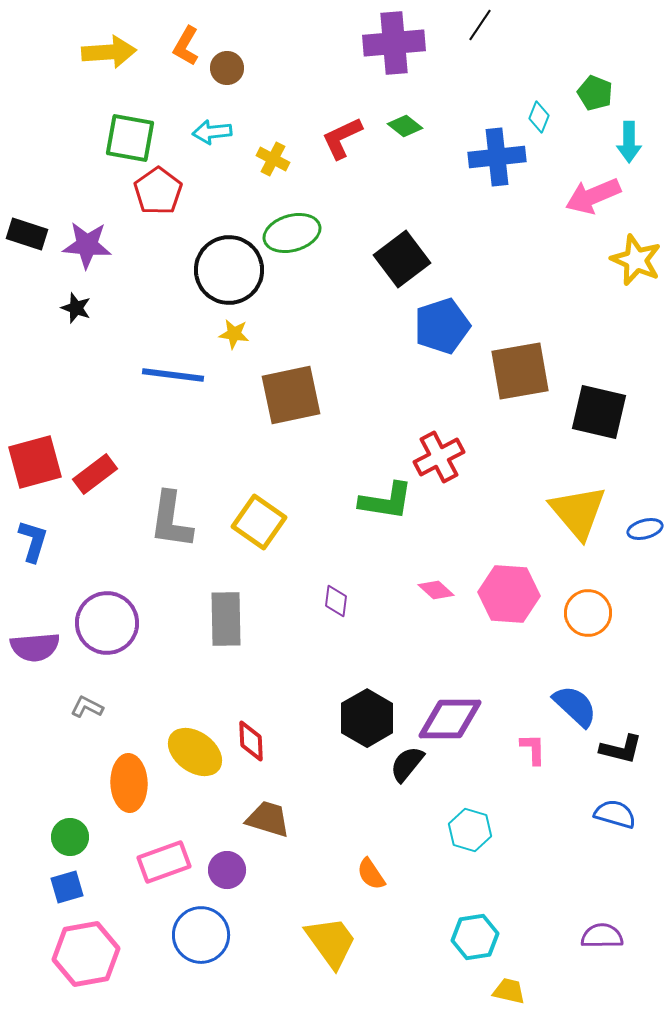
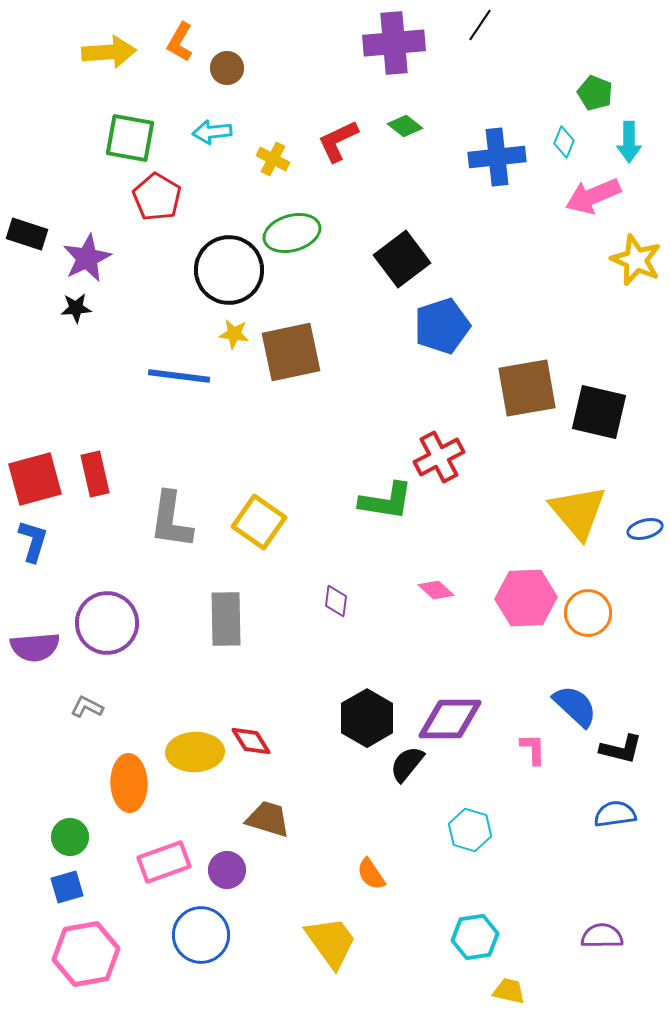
orange L-shape at (186, 46): moved 6 px left, 4 px up
cyan diamond at (539, 117): moved 25 px right, 25 px down
red L-shape at (342, 138): moved 4 px left, 3 px down
red pentagon at (158, 191): moved 1 px left, 6 px down; rotated 6 degrees counterclockwise
purple star at (87, 245): moved 13 px down; rotated 30 degrees counterclockwise
black star at (76, 308): rotated 24 degrees counterclockwise
brown square at (520, 371): moved 7 px right, 17 px down
blue line at (173, 375): moved 6 px right, 1 px down
brown square at (291, 395): moved 43 px up
red square at (35, 462): moved 17 px down
red rectangle at (95, 474): rotated 66 degrees counterclockwise
pink hexagon at (509, 594): moved 17 px right, 4 px down; rotated 6 degrees counterclockwise
red diamond at (251, 741): rotated 30 degrees counterclockwise
yellow ellipse at (195, 752): rotated 38 degrees counterclockwise
blue semicircle at (615, 814): rotated 24 degrees counterclockwise
